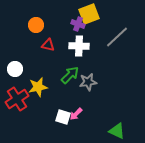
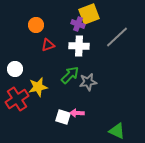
red triangle: rotated 32 degrees counterclockwise
pink arrow: moved 1 px right, 1 px up; rotated 48 degrees clockwise
